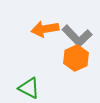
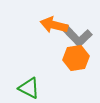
orange arrow: moved 9 px right, 4 px up; rotated 24 degrees clockwise
orange hexagon: rotated 15 degrees clockwise
